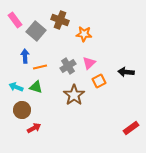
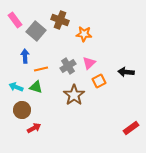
orange line: moved 1 px right, 2 px down
